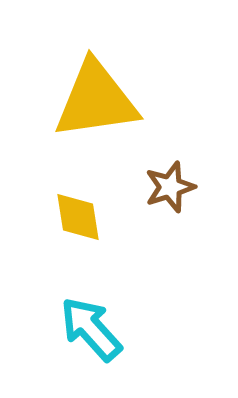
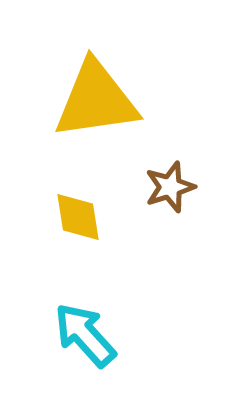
cyan arrow: moved 6 px left, 6 px down
